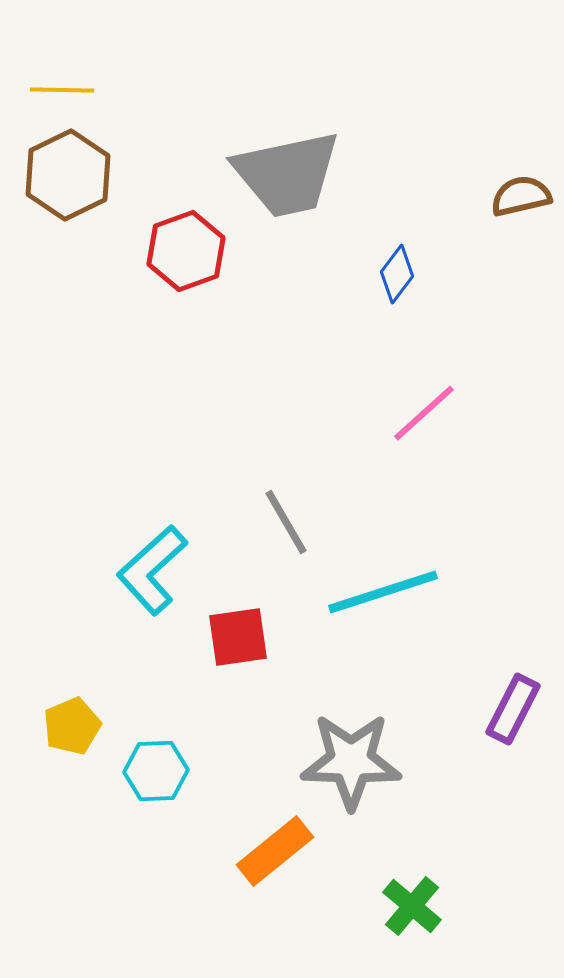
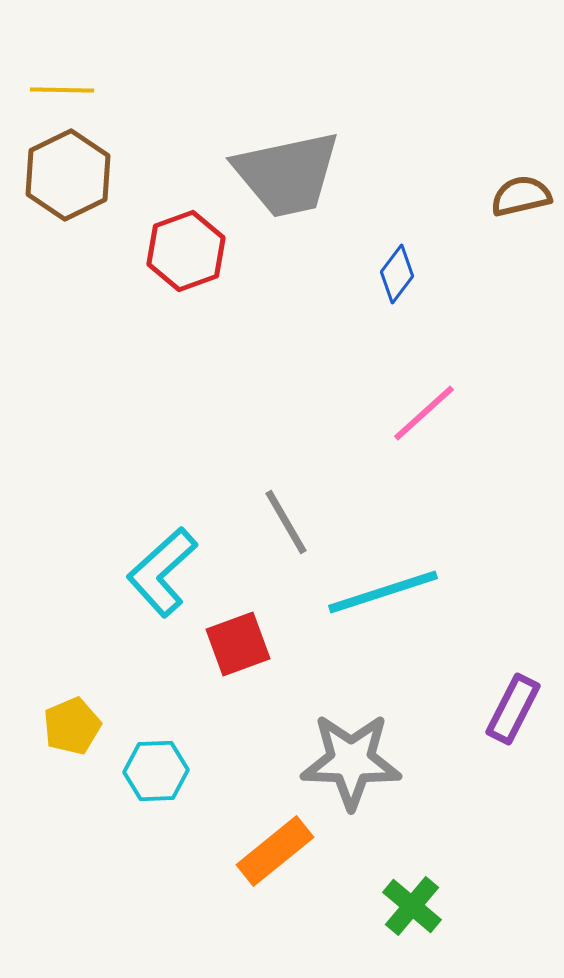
cyan L-shape: moved 10 px right, 2 px down
red square: moved 7 px down; rotated 12 degrees counterclockwise
